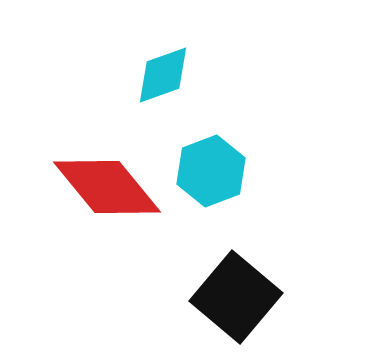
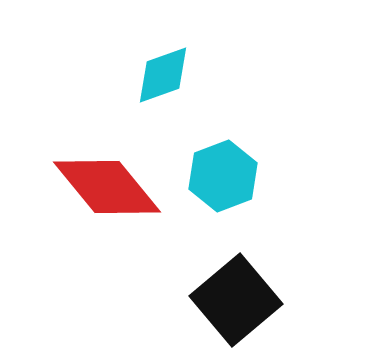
cyan hexagon: moved 12 px right, 5 px down
black square: moved 3 px down; rotated 10 degrees clockwise
